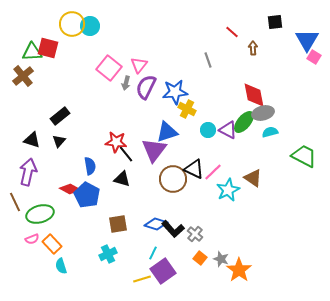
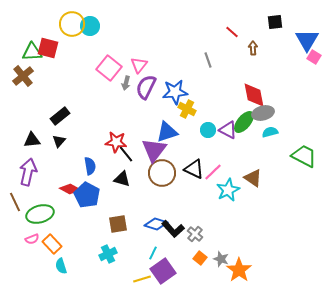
black triangle at (32, 140): rotated 24 degrees counterclockwise
brown circle at (173, 179): moved 11 px left, 6 px up
